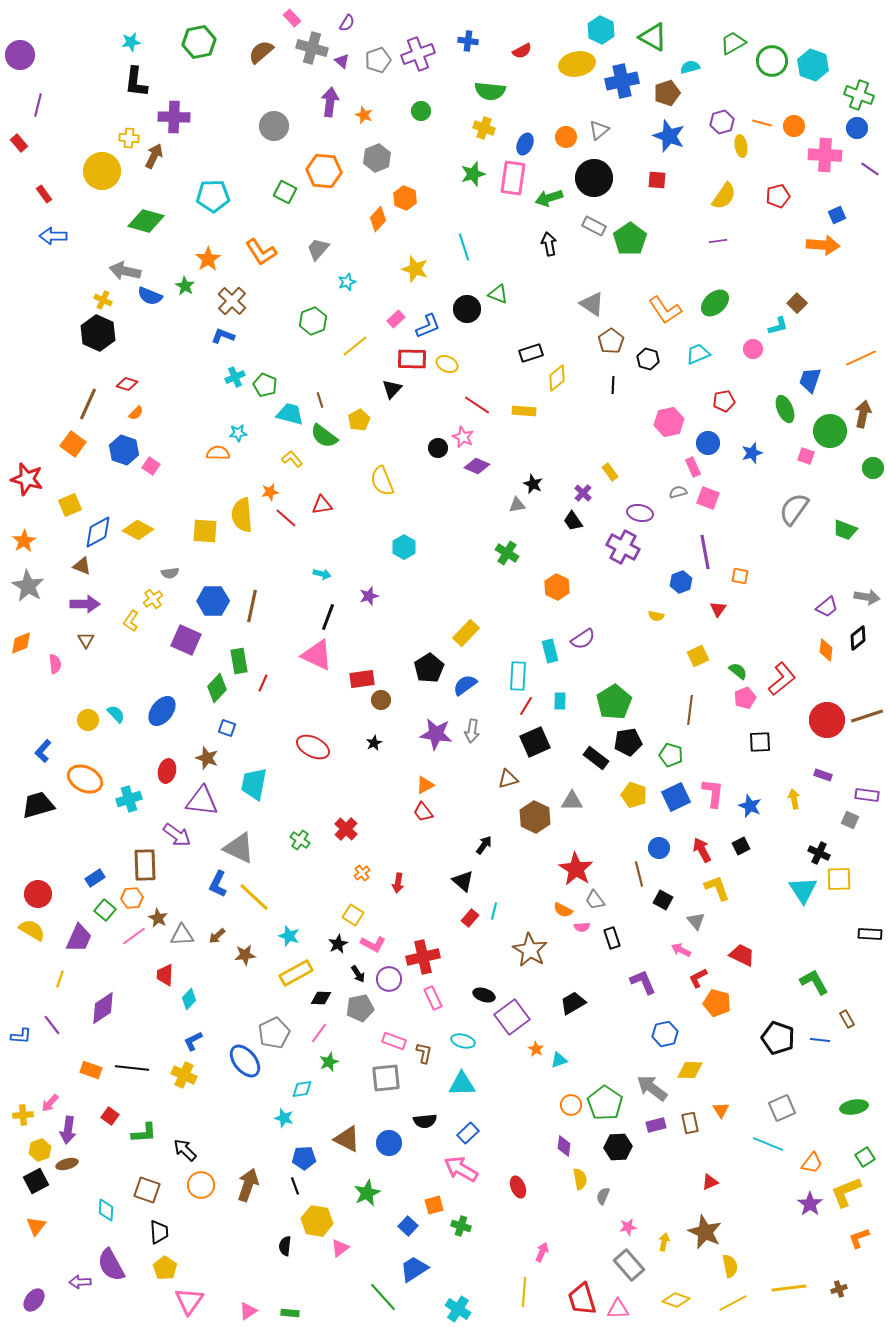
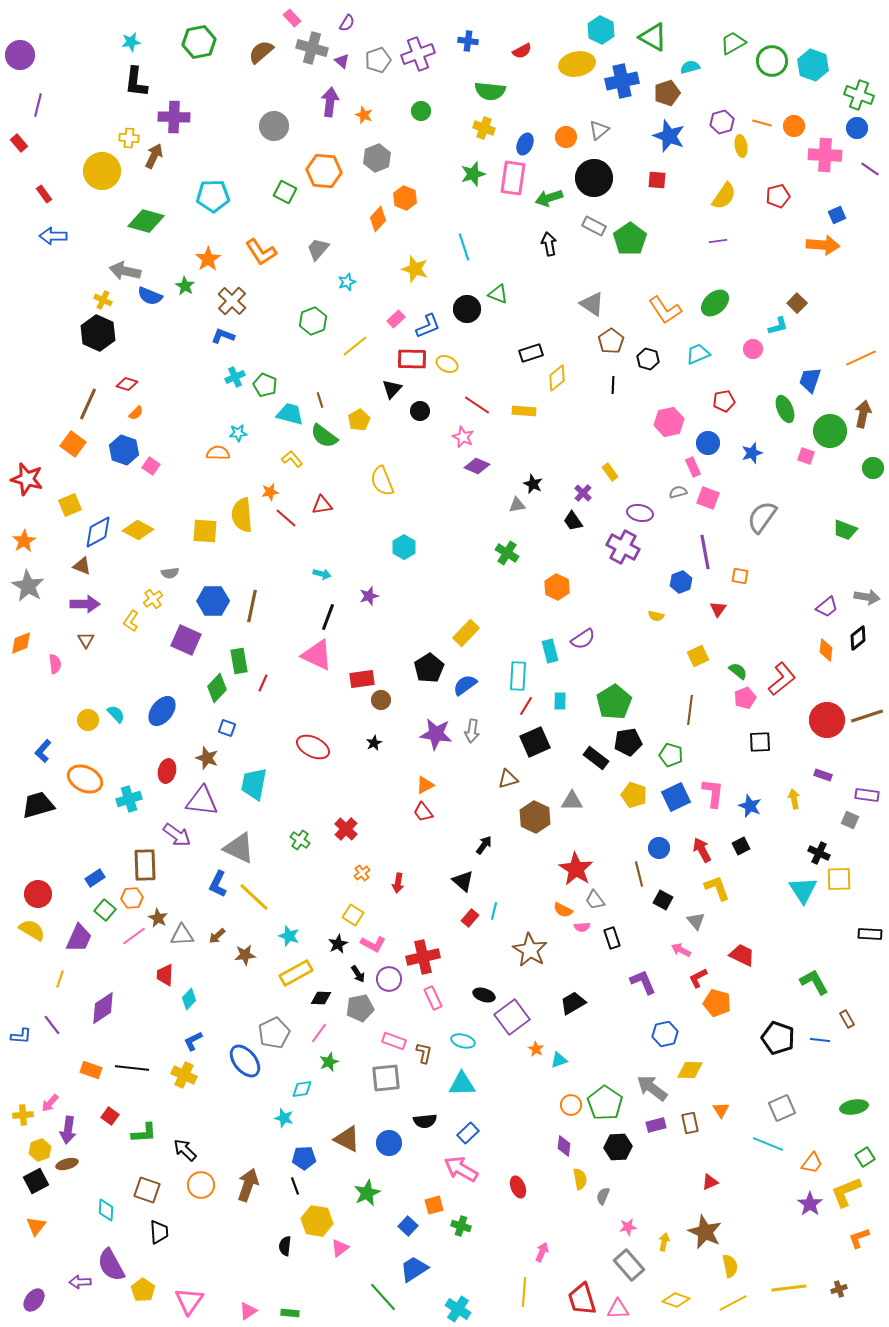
black circle at (438, 448): moved 18 px left, 37 px up
gray semicircle at (794, 509): moved 32 px left, 8 px down
yellow pentagon at (165, 1268): moved 22 px left, 22 px down
